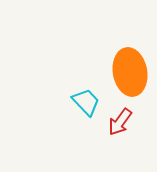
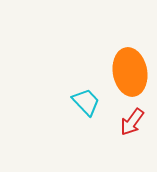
red arrow: moved 12 px right
